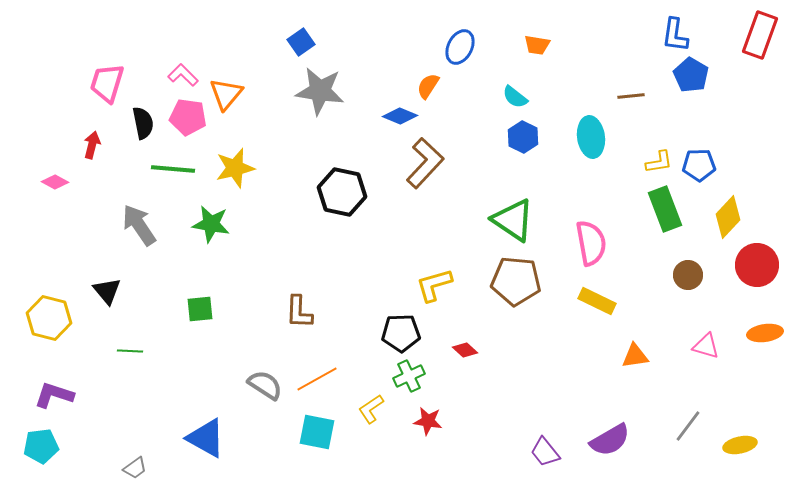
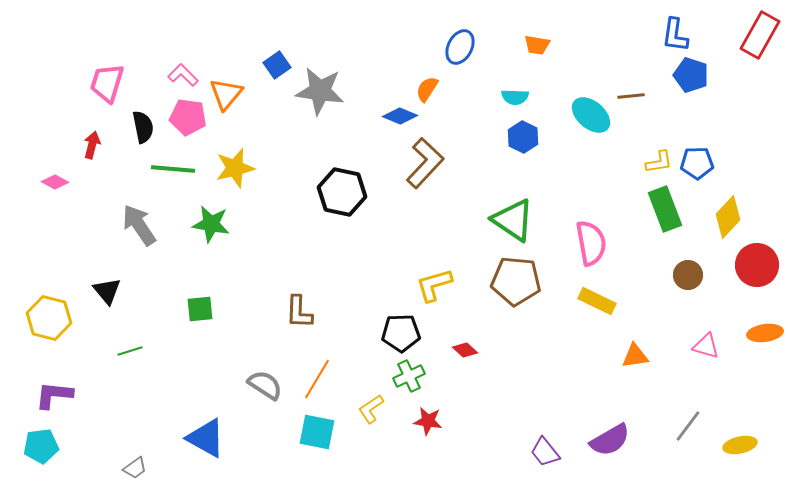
red rectangle at (760, 35): rotated 9 degrees clockwise
blue square at (301, 42): moved 24 px left, 23 px down
blue pentagon at (691, 75): rotated 12 degrees counterclockwise
orange semicircle at (428, 86): moved 1 px left, 3 px down
cyan semicircle at (515, 97): rotated 36 degrees counterclockwise
black semicircle at (143, 123): moved 4 px down
cyan ellipse at (591, 137): moved 22 px up; rotated 42 degrees counterclockwise
blue pentagon at (699, 165): moved 2 px left, 2 px up
green line at (130, 351): rotated 20 degrees counterclockwise
orange line at (317, 379): rotated 30 degrees counterclockwise
purple L-shape at (54, 395): rotated 12 degrees counterclockwise
